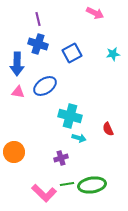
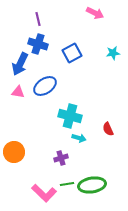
cyan star: moved 1 px up
blue arrow: moved 3 px right; rotated 25 degrees clockwise
